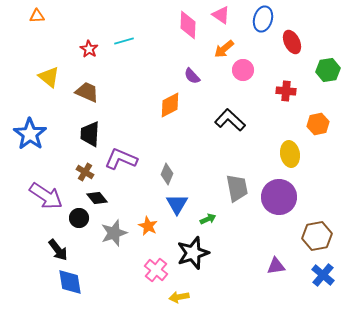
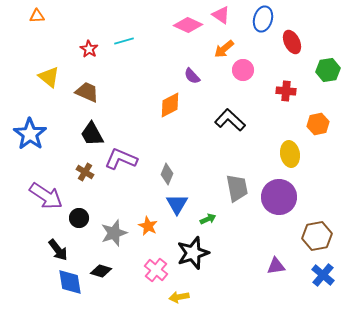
pink diamond: rotated 68 degrees counterclockwise
black trapezoid: moved 2 px right; rotated 32 degrees counterclockwise
black diamond: moved 4 px right, 73 px down; rotated 35 degrees counterclockwise
